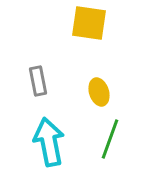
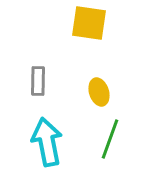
gray rectangle: rotated 12 degrees clockwise
cyan arrow: moved 2 px left
